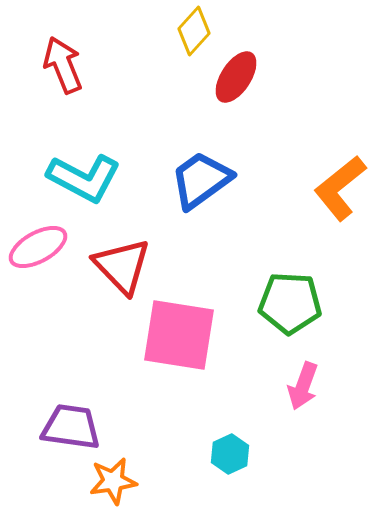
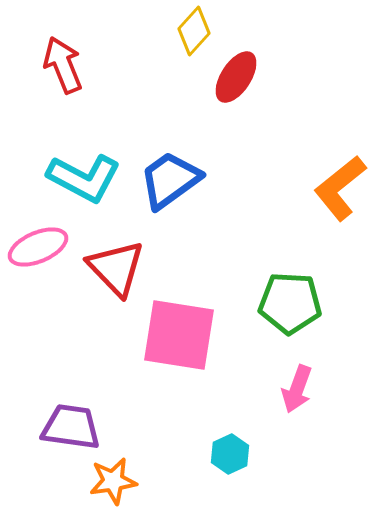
blue trapezoid: moved 31 px left
pink ellipse: rotated 6 degrees clockwise
red triangle: moved 6 px left, 2 px down
pink arrow: moved 6 px left, 3 px down
